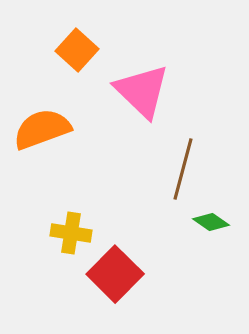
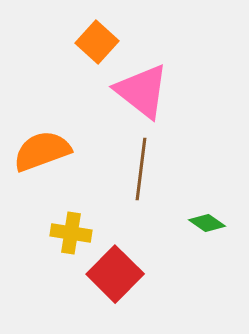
orange square: moved 20 px right, 8 px up
pink triangle: rotated 6 degrees counterclockwise
orange semicircle: moved 22 px down
brown line: moved 42 px left; rotated 8 degrees counterclockwise
green diamond: moved 4 px left, 1 px down
